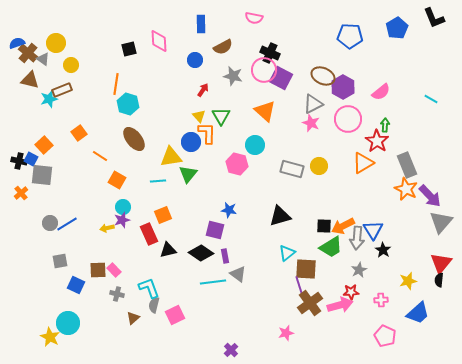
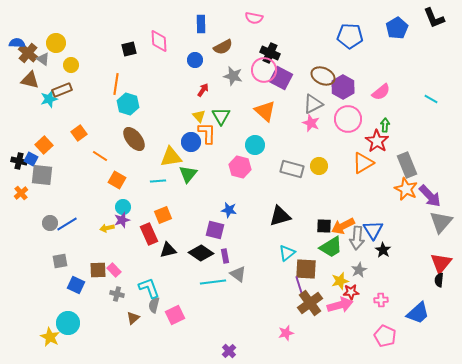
blue semicircle at (17, 43): rotated 21 degrees clockwise
pink hexagon at (237, 164): moved 3 px right, 3 px down
yellow star at (408, 281): moved 68 px left
purple cross at (231, 350): moved 2 px left, 1 px down
